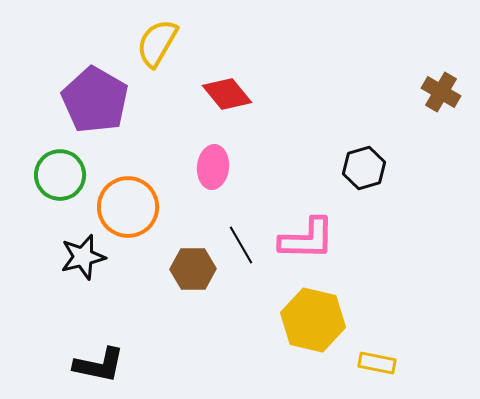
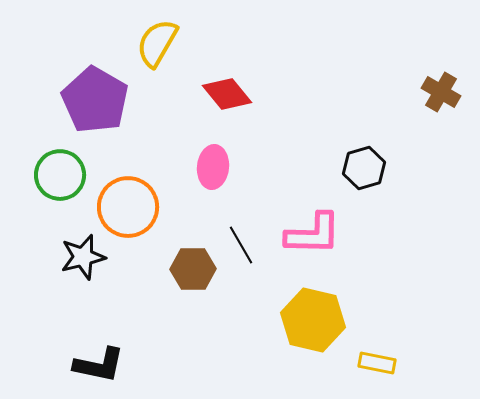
pink L-shape: moved 6 px right, 5 px up
